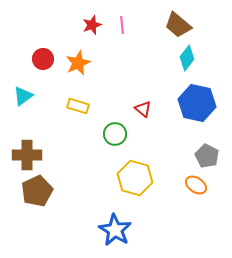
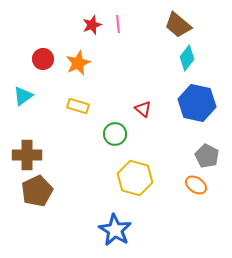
pink line: moved 4 px left, 1 px up
